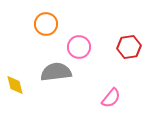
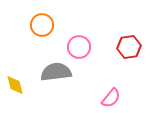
orange circle: moved 4 px left, 1 px down
